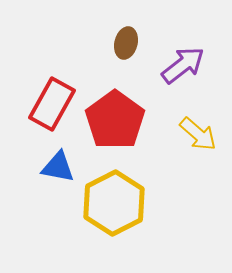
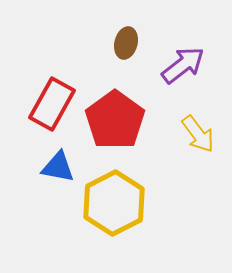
yellow arrow: rotated 12 degrees clockwise
